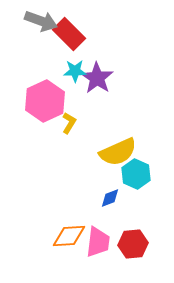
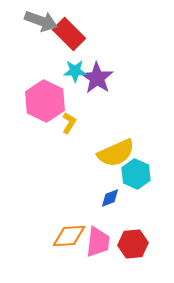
pink hexagon: rotated 9 degrees counterclockwise
yellow semicircle: moved 2 px left, 1 px down
